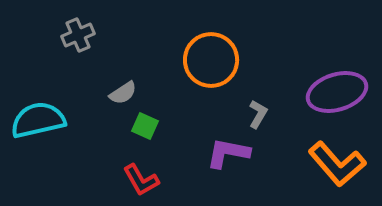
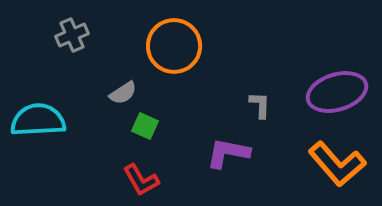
gray cross: moved 6 px left
orange circle: moved 37 px left, 14 px up
gray L-shape: moved 2 px right, 9 px up; rotated 28 degrees counterclockwise
cyan semicircle: rotated 10 degrees clockwise
